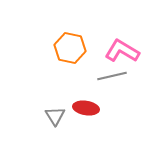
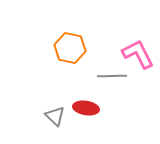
pink L-shape: moved 16 px right, 3 px down; rotated 32 degrees clockwise
gray line: rotated 12 degrees clockwise
gray triangle: rotated 15 degrees counterclockwise
